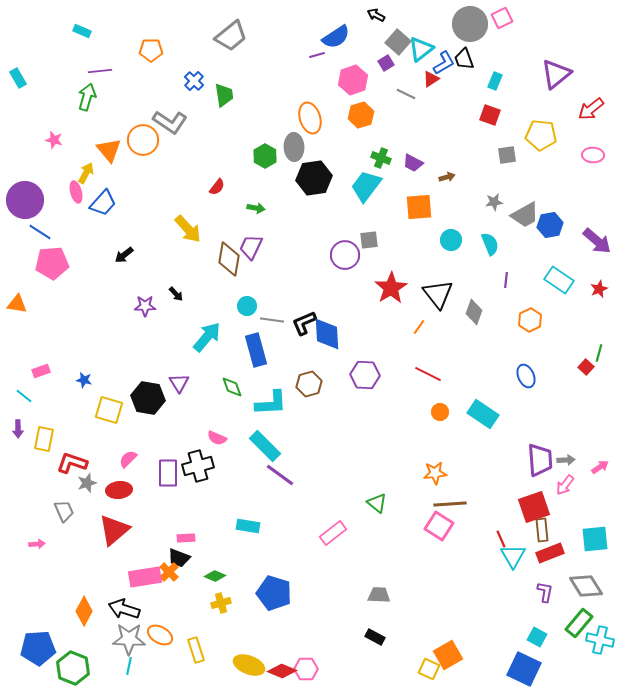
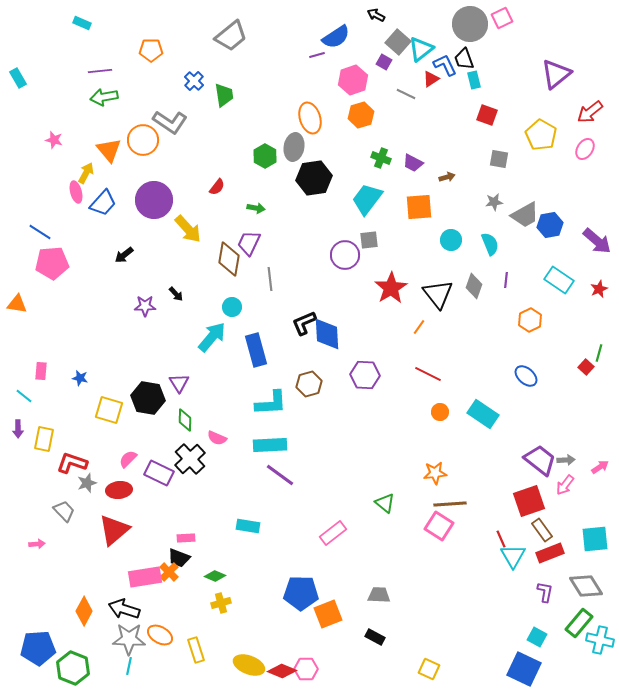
cyan rectangle at (82, 31): moved 8 px up
purple square at (386, 63): moved 2 px left, 1 px up; rotated 28 degrees counterclockwise
blue L-shape at (444, 63): moved 1 px right, 2 px down; rotated 85 degrees counterclockwise
cyan rectangle at (495, 81): moved 21 px left, 1 px up; rotated 36 degrees counterclockwise
green arrow at (87, 97): moved 17 px right; rotated 116 degrees counterclockwise
red arrow at (591, 109): moved 1 px left, 3 px down
red square at (490, 115): moved 3 px left
yellow pentagon at (541, 135): rotated 24 degrees clockwise
gray ellipse at (294, 147): rotated 12 degrees clockwise
gray square at (507, 155): moved 8 px left, 4 px down; rotated 18 degrees clockwise
pink ellipse at (593, 155): moved 8 px left, 6 px up; rotated 60 degrees counterclockwise
cyan trapezoid at (366, 186): moved 1 px right, 13 px down
purple circle at (25, 200): moved 129 px right
purple trapezoid at (251, 247): moved 2 px left, 4 px up
cyan circle at (247, 306): moved 15 px left, 1 px down
gray diamond at (474, 312): moved 26 px up
gray line at (272, 320): moved 2 px left, 41 px up; rotated 75 degrees clockwise
cyan arrow at (207, 337): moved 5 px right
pink rectangle at (41, 371): rotated 66 degrees counterclockwise
blue ellipse at (526, 376): rotated 25 degrees counterclockwise
blue star at (84, 380): moved 4 px left, 2 px up
green diamond at (232, 387): moved 47 px left, 33 px down; rotated 20 degrees clockwise
cyan rectangle at (265, 446): moved 5 px right, 1 px up; rotated 48 degrees counterclockwise
purple trapezoid at (540, 460): rotated 48 degrees counterclockwise
black cross at (198, 466): moved 8 px left, 7 px up; rotated 28 degrees counterclockwise
purple rectangle at (168, 473): moved 9 px left; rotated 64 degrees counterclockwise
green triangle at (377, 503): moved 8 px right
red square at (534, 507): moved 5 px left, 6 px up
gray trapezoid at (64, 511): rotated 20 degrees counterclockwise
brown rectangle at (542, 530): rotated 30 degrees counterclockwise
blue pentagon at (274, 593): moved 27 px right; rotated 16 degrees counterclockwise
orange square at (448, 655): moved 120 px left, 41 px up; rotated 8 degrees clockwise
